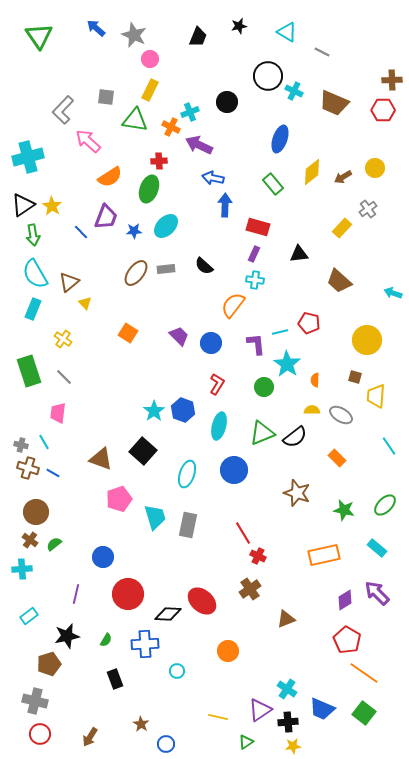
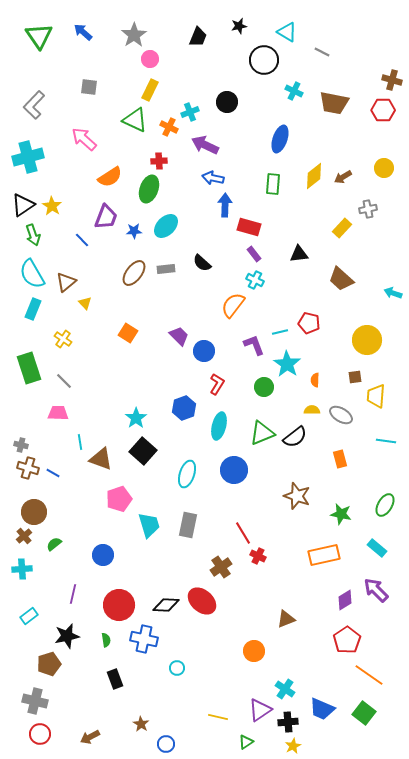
blue arrow at (96, 28): moved 13 px left, 4 px down
gray star at (134, 35): rotated 15 degrees clockwise
black circle at (268, 76): moved 4 px left, 16 px up
brown cross at (392, 80): rotated 18 degrees clockwise
gray square at (106, 97): moved 17 px left, 10 px up
brown trapezoid at (334, 103): rotated 12 degrees counterclockwise
gray L-shape at (63, 110): moved 29 px left, 5 px up
green triangle at (135, 120): rotated 16 degrees clockwise
orange cross at (171, 127): moved 2 px left
pink arrow at (88, 141): moved 4 px left, 2 px up
purple arrow at (199, 145): moved 6 px right
yellow circle at (375, 168): moved 9 px right
yellow diamond at (312, 172): moved 2 px right, 4 px down
green rectangle at (273, 184): rotated 45 degrees clockwise
gray cross at (368, 209): rotated 24 degrees clockwise
red rectangle at (258, 227): moved 9 px left
blue line at (81, 232): moved 1 px right, 8 px down
green arrow at (33, 235): rotated 10 degrees counterclockwise
purple rectangle at (254, 254): rotated 63 degrees counterclockwise
black semicircle at (204, 266): moved 2 px left, 3 px up
brown ellipse at (136, 273): moved 2 px left
cyan semicircle at (35, 274): moved 3 px left
cyan cross at (255, 280): rotated 18 degrees clockwise
brown trapezoid at (339, 281): moved 2 px right, 2 px up
brown triangle at (69, 282): moved 3 px left
blue circle at (211, 343): moved 7 px left, 8 px down
purple L-shape at (256, 344): moved 2 px left, 1 px down; rotated 15 degrees counterclockwise
green rectangle at (29, 371): moved 3 px up
gray line at (64, 377): moved 4 px down
brown square at (355, 377): rotated 24 degrees counterclockwise
blue hexagon at (183, 410): moved 1 px right, 2 px up; rotated 20 degrees clockwise
cyan star at (154, 411): moved 18 px left, 7 px down
pink trapezoid at (58, 413): rotated 85 degrees clockwise
cyan line at (44, 442): moved 36 px right; rotated 21 degrees clockwise
cyan line at (389, 446): moved 3 px left, 5 px up; rotated 48 degrees counterclockwise
orange rectangle at (337, 458): moved 3 px right, 1 px down; rotated 30 degrees clockwise
brown star at (297, 493): moved 3 px down
green ellipse at (385, 505): rotated 15 degrees counterclockwise
green star at (344, 510): moved 3 px left, 4 px down
brown circle at (36, 512): moved 2 px left
cyan trapezoid at (155, 517): moved 6 px left, 8 px down
brown cross at (30, 540): moved 6 px left, 4 px up; rotated 14 degrees clockwise
blue circle at (103, 557): moved 2 px up
brown cross at (250, 589): moved 29 px left, 22 px up
purple arrow at (377, 593): moved 1 px left, 3 px up
purple line at (76, 594): moved 3 px left
red circle at (128, 594): moved 9 px left, 11 px down
black diamond at (168, 614): moved 2 px left, 9 px up
green semicircle at (106, 640): rotated 40 degrees counterclockwise
red pentagon at (347, 640): rotated 8 degrees clockwise
blue cross at (145, 644): moved 1 px left, 5 px up; rotated 16 degrees clockwise
orange circle at (228, 651): moved 26 px right
cyan circle at (177, 671): moved 3 px up
orange line at (364, 673): moved 5 px right, 2 px down
cyan cross at (287, 689): moved 2 px left
brown arrow at (90, 737): rotated 30 degrees clockwise
yellow star at (293, 746): rotated 21 degrees counterclockwise
